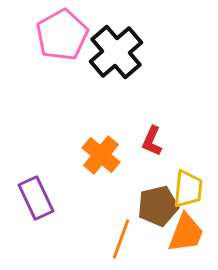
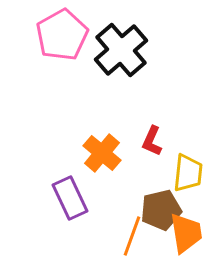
black cross: moved 5 px right, 2 px up
orange cross: moved 1 px right, 2 px up
yellow trapezoid: moved 16 px up
purple rectangle: moved 34 px right
brown pentagon: moved 3 px right, 4 px down
orange trapezoid: rotated 30 degrees counterclockwise
orange line: moved 11 px right, 3 px up
